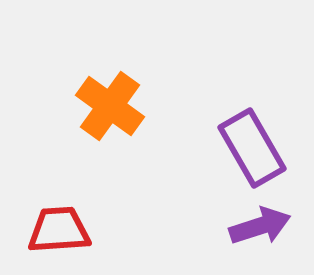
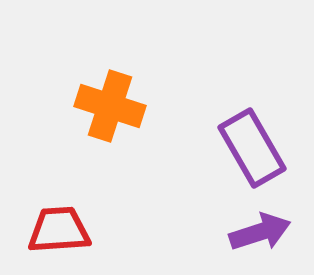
orange cross: rotated 18 degrees counterclockwise
purple arrow: moved 6 px down
